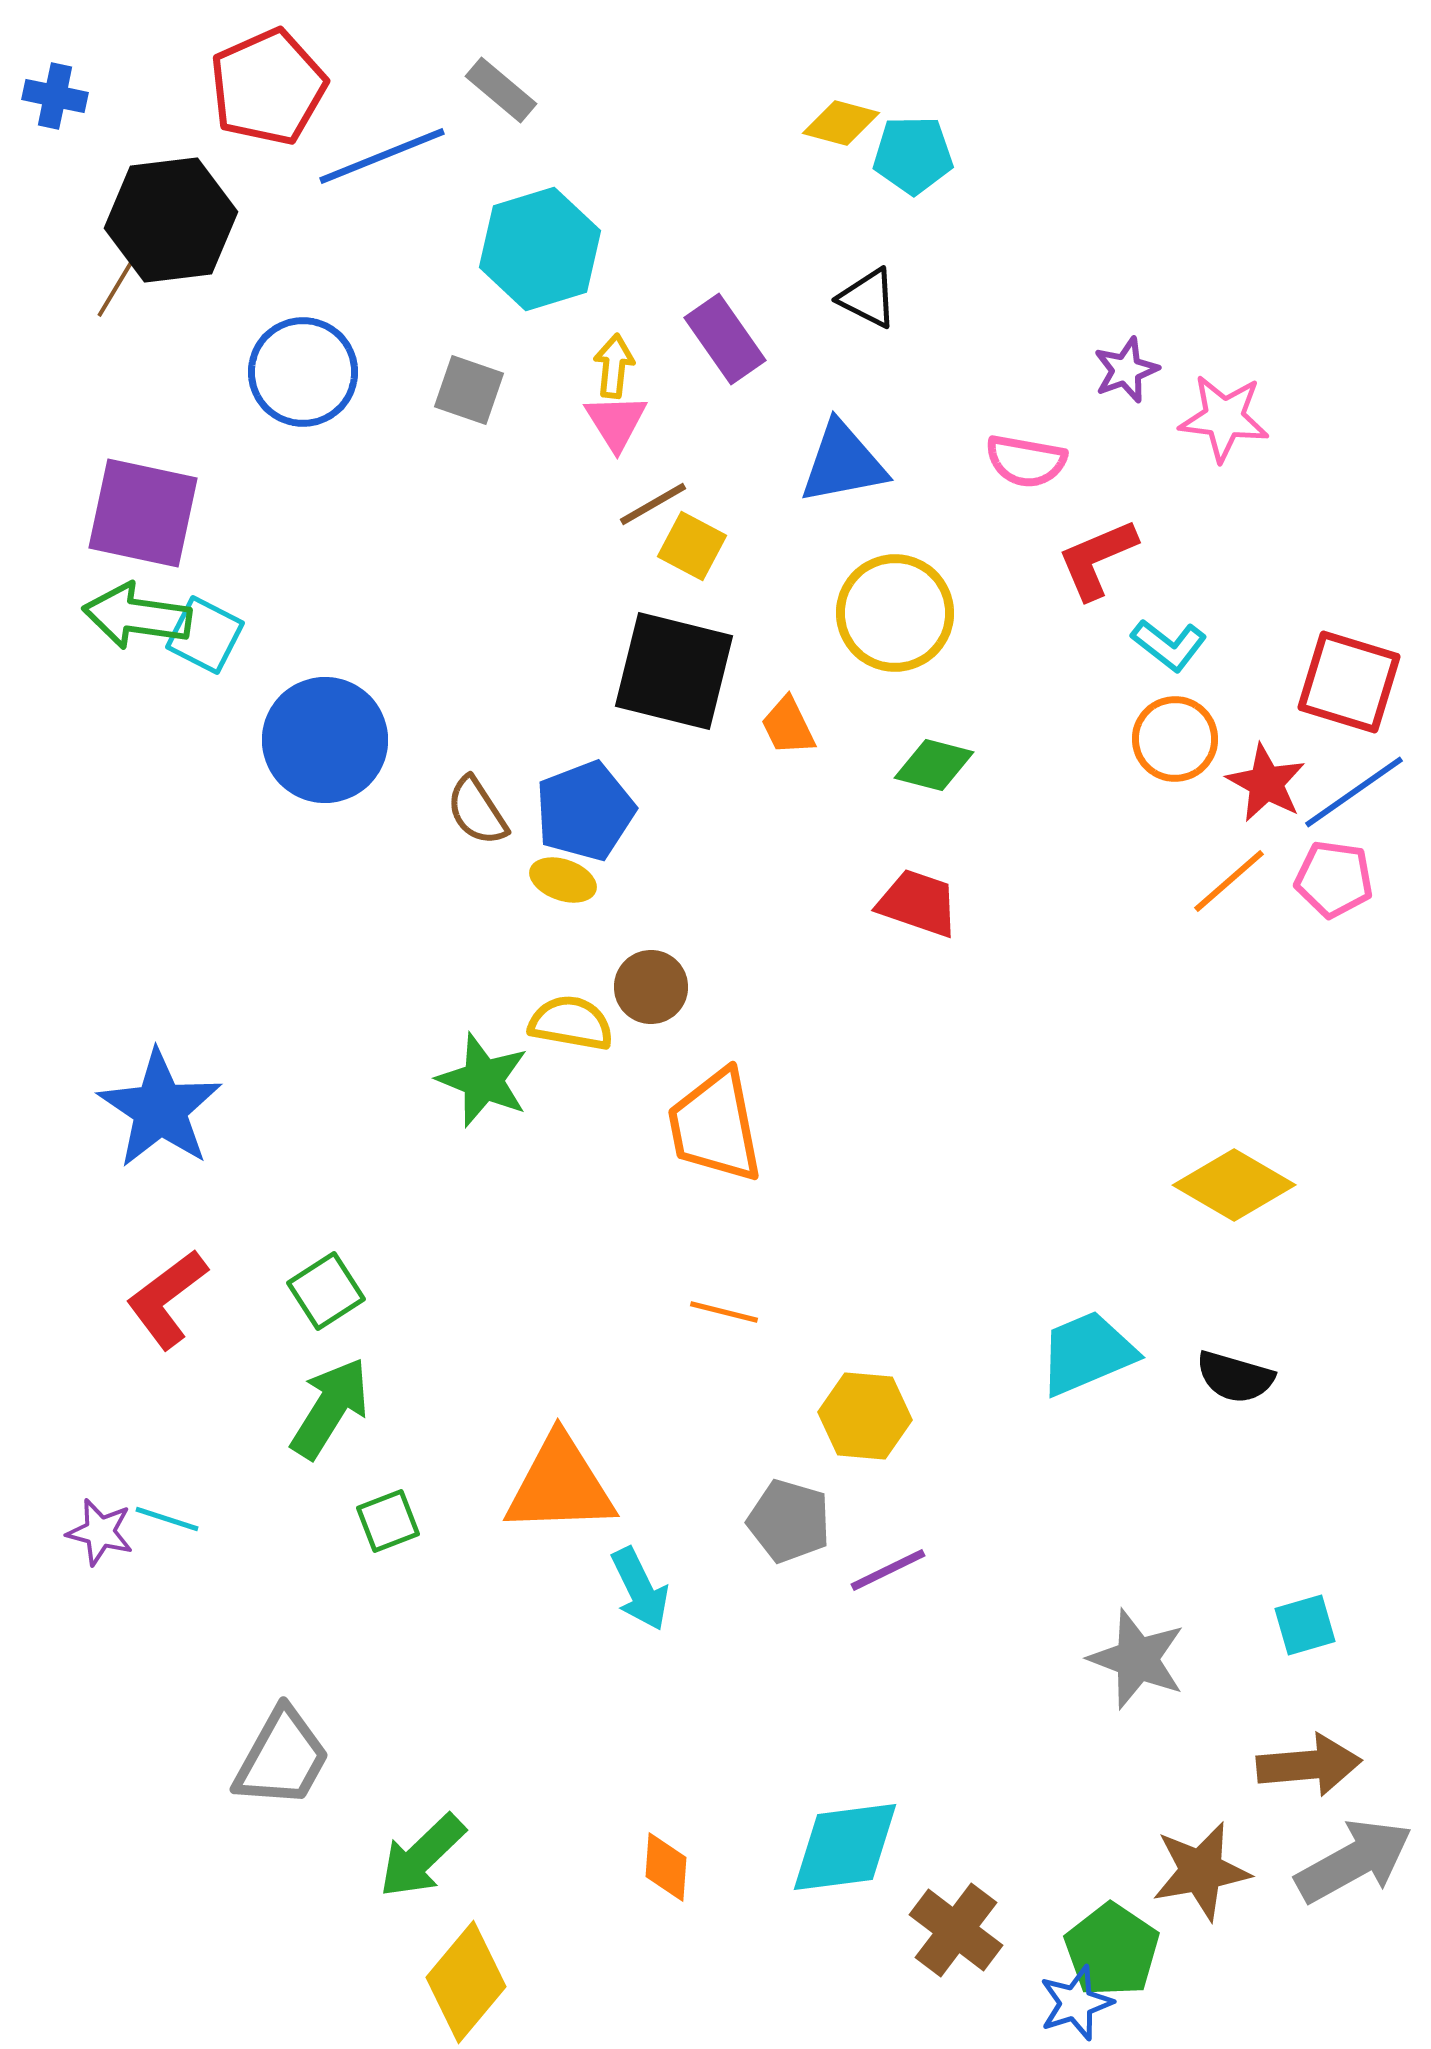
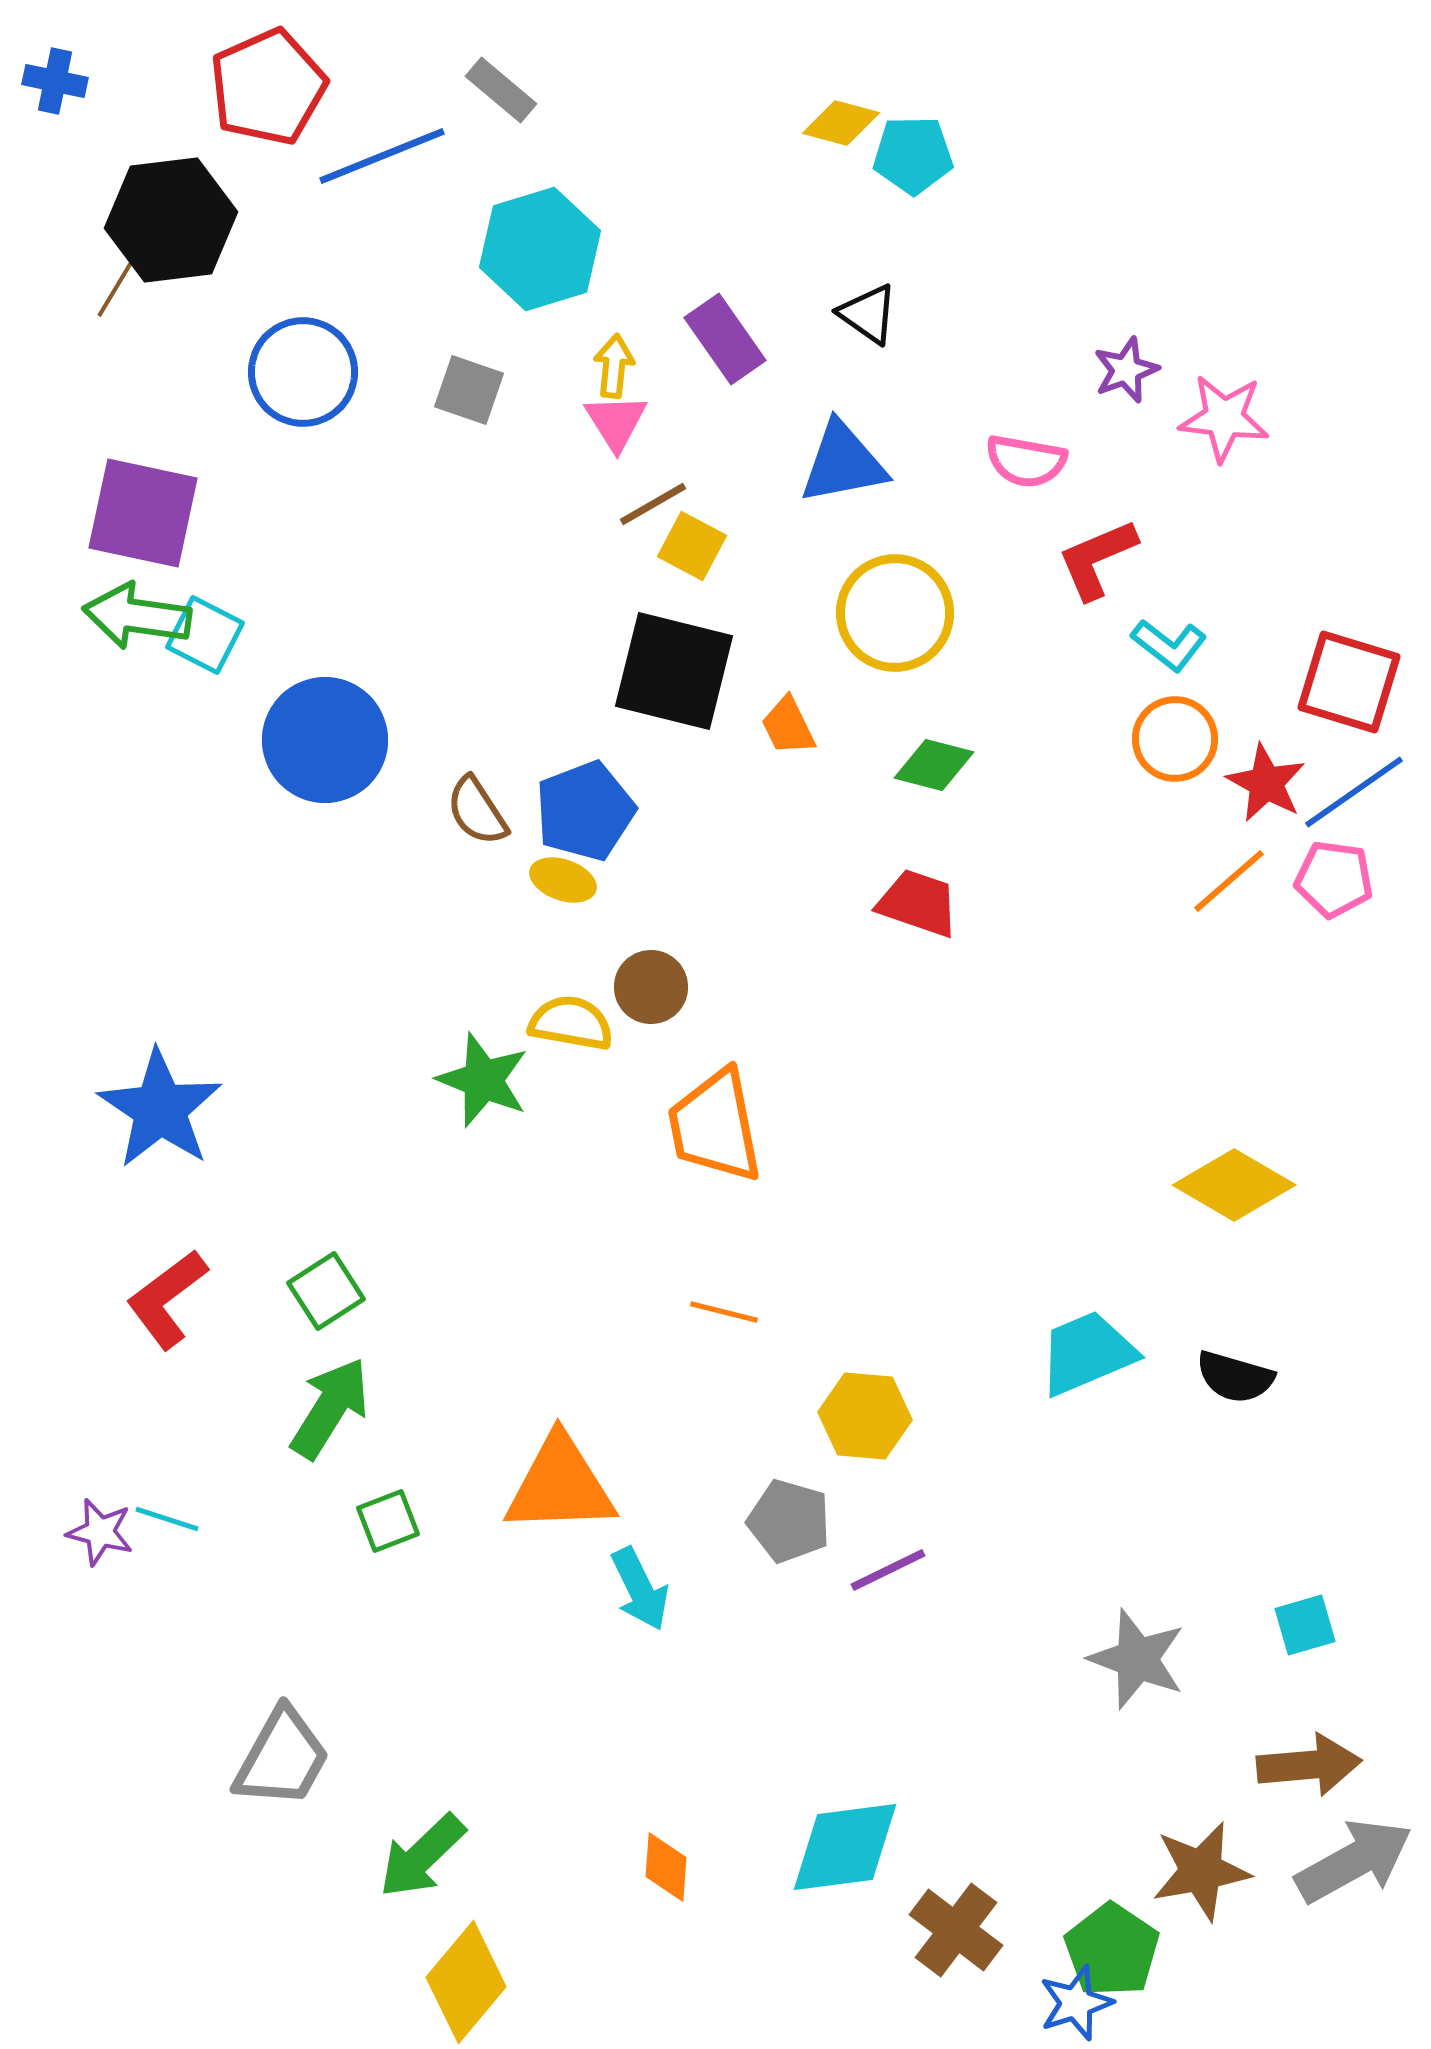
blue cross at (55, 96): moved 15 px up
black triangle at (868, 298): moved 16 px down; rotated 8 degrees clockwise
